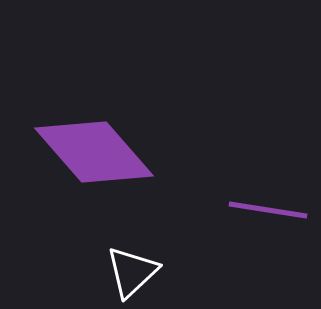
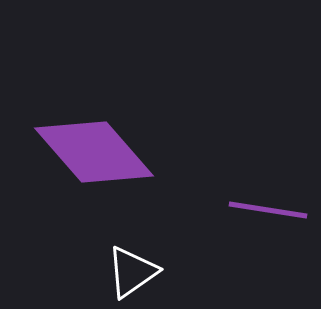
white triangle: rotated 8 degrees clockwise
